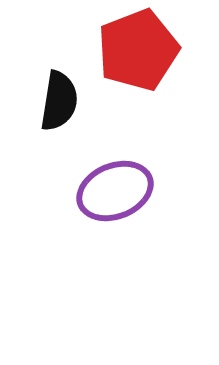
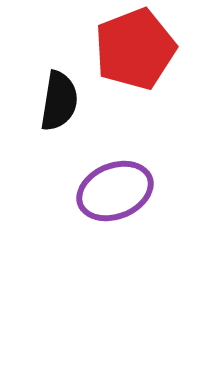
red pentagon: moved 3 px left, 1 px up
